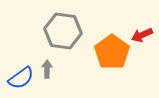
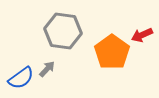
gray arrow: rotated 42 degrees clockwise
